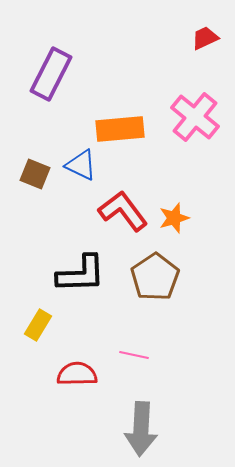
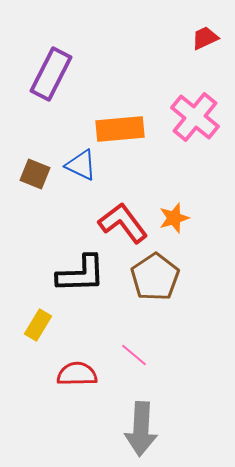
red L-shape: moved 12 px down
pink line: rotated 28 degrees clockwise
